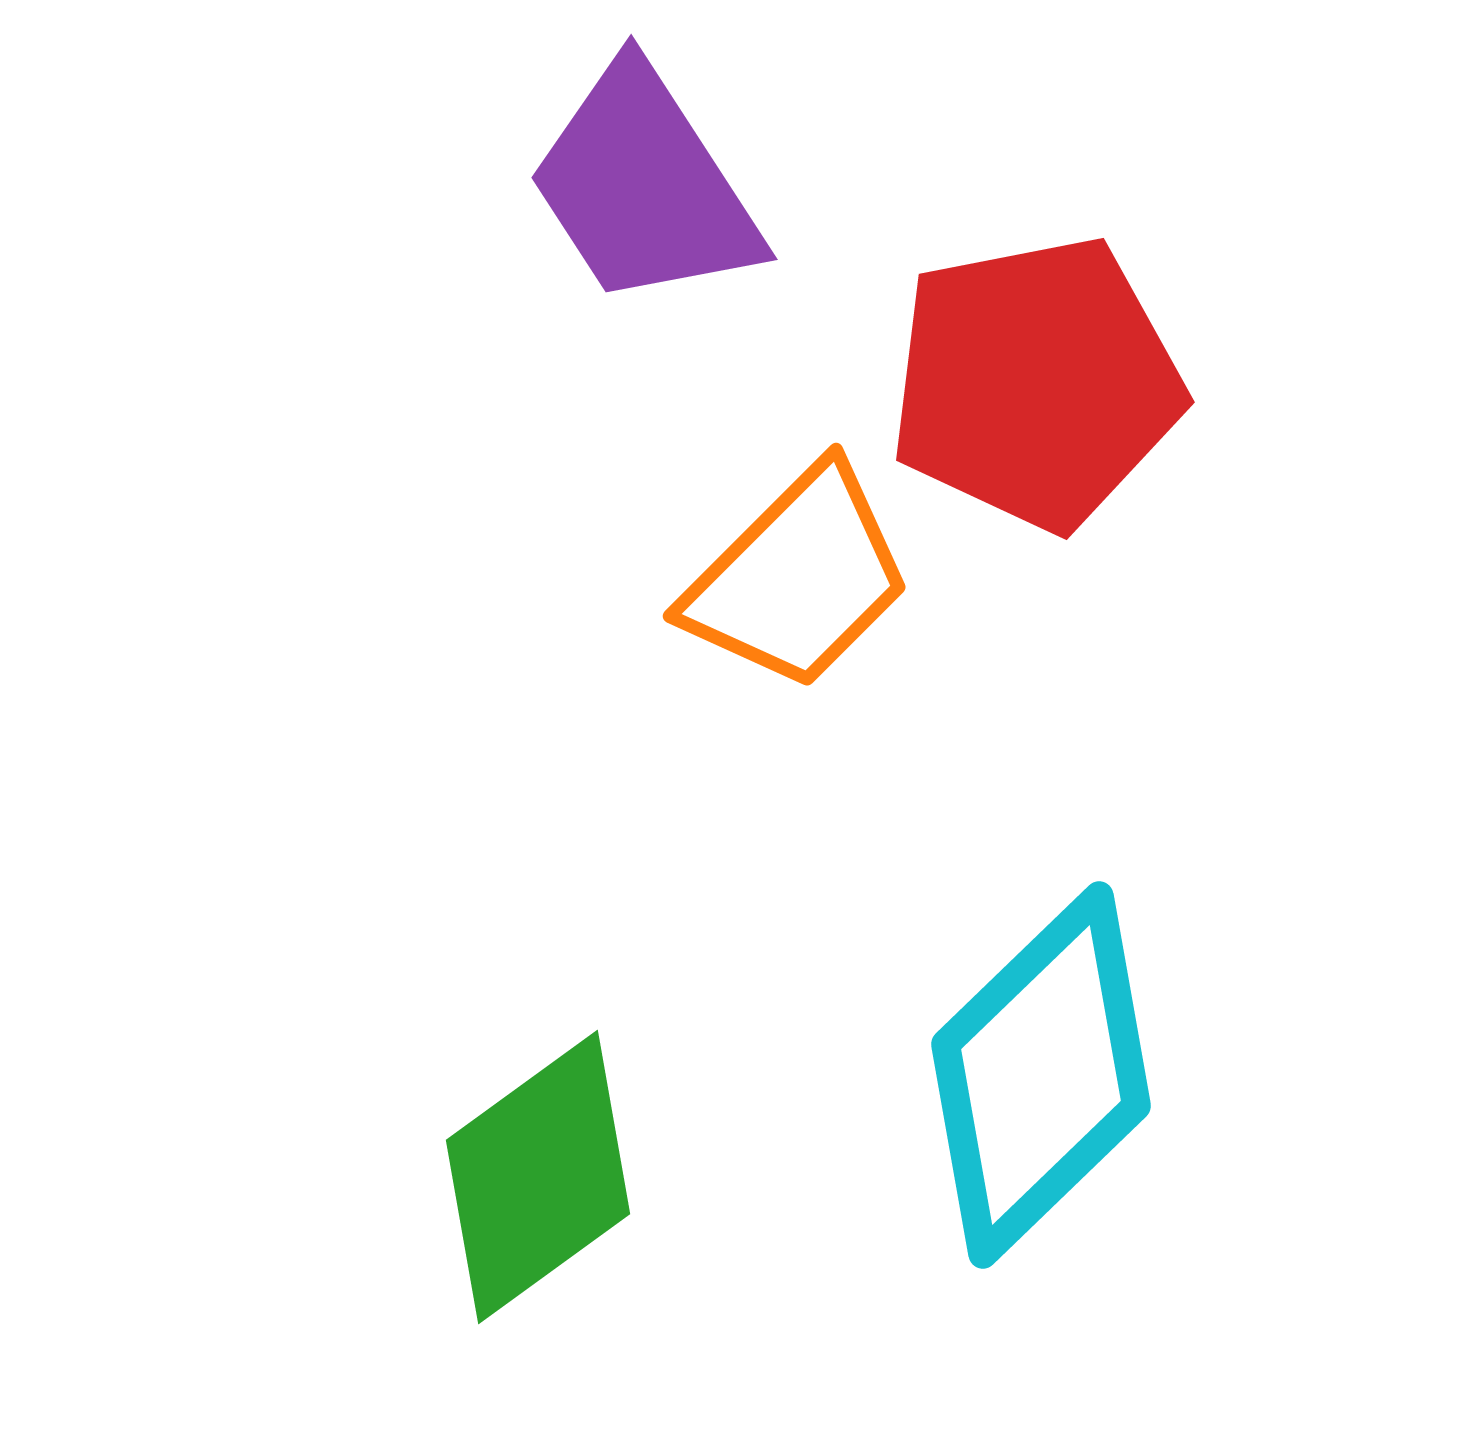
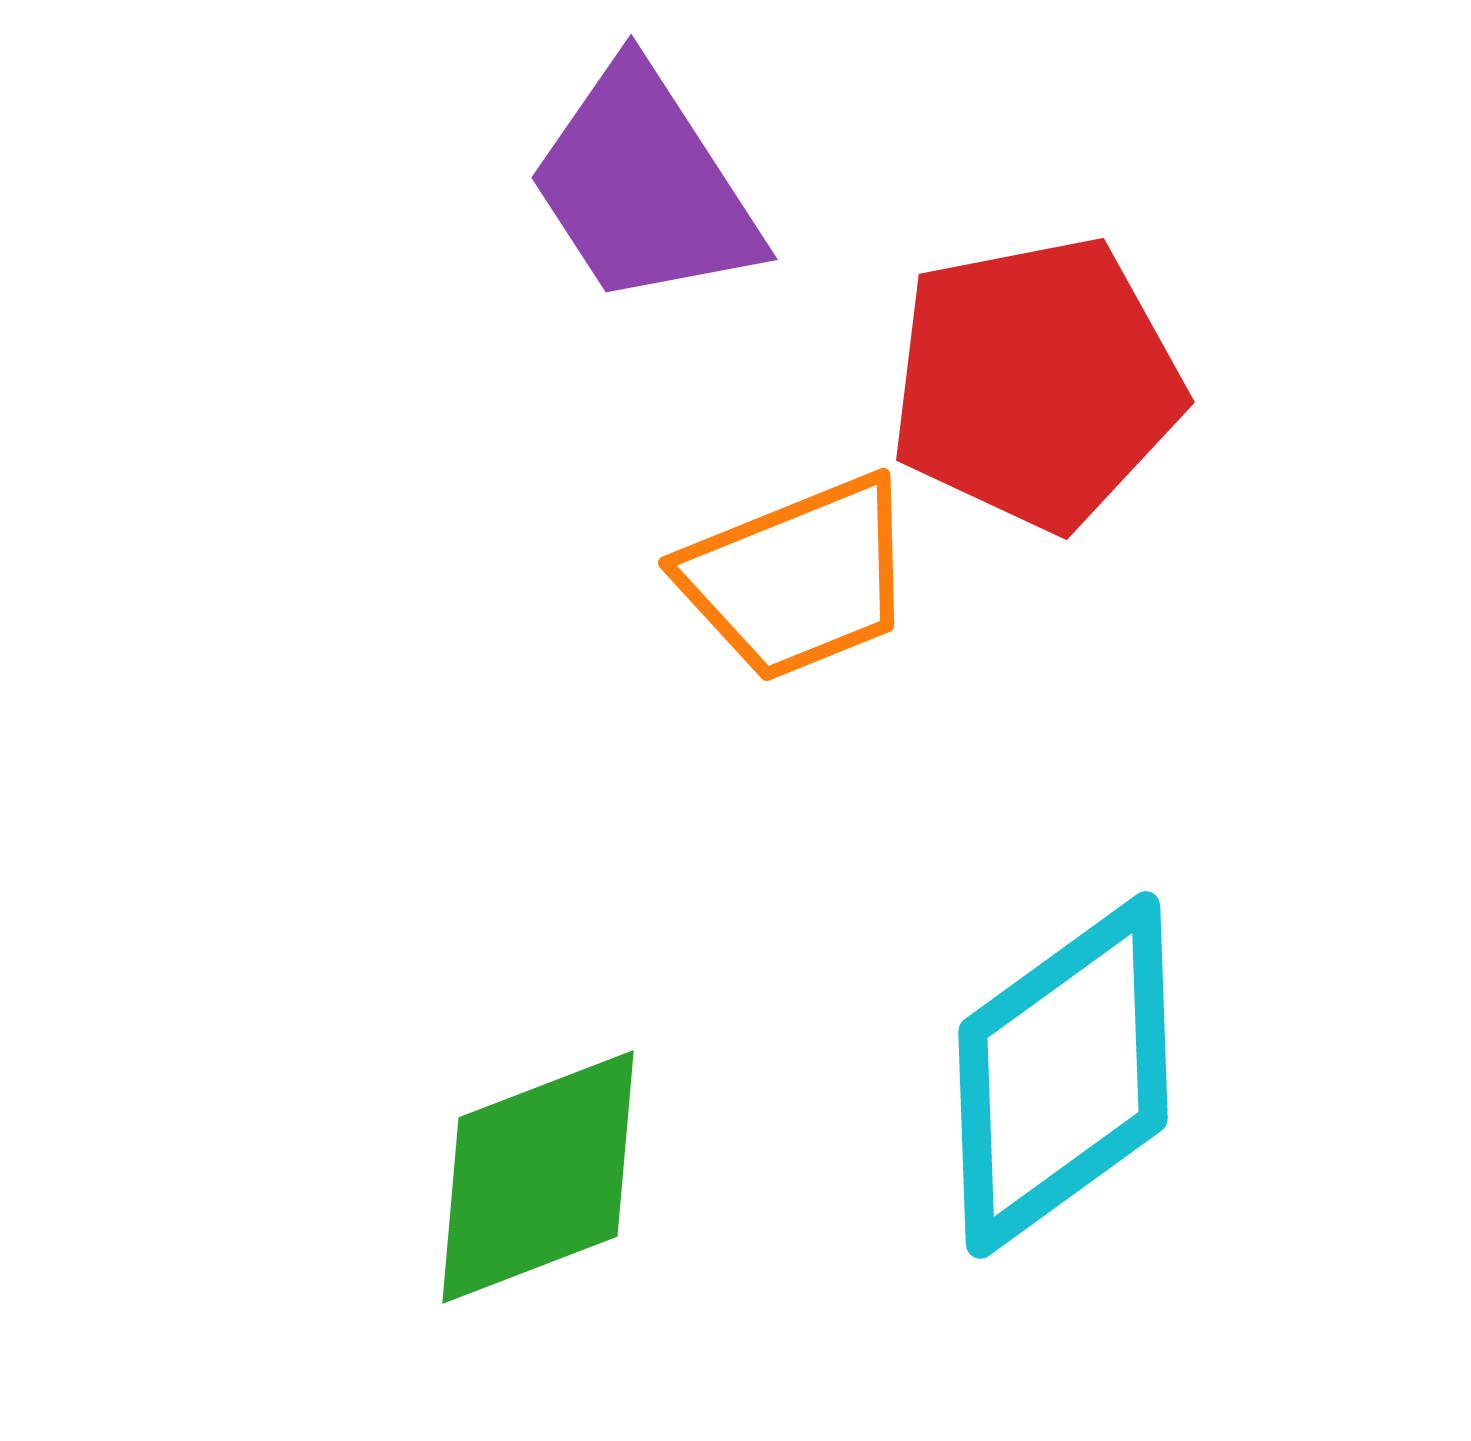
orange trapezoid: rotated 23 degrees clockwise
cyan diamond: moved 22 px right; rotated 8 degrees clockwise
green diamond: rotated 15 degrees clockwise
